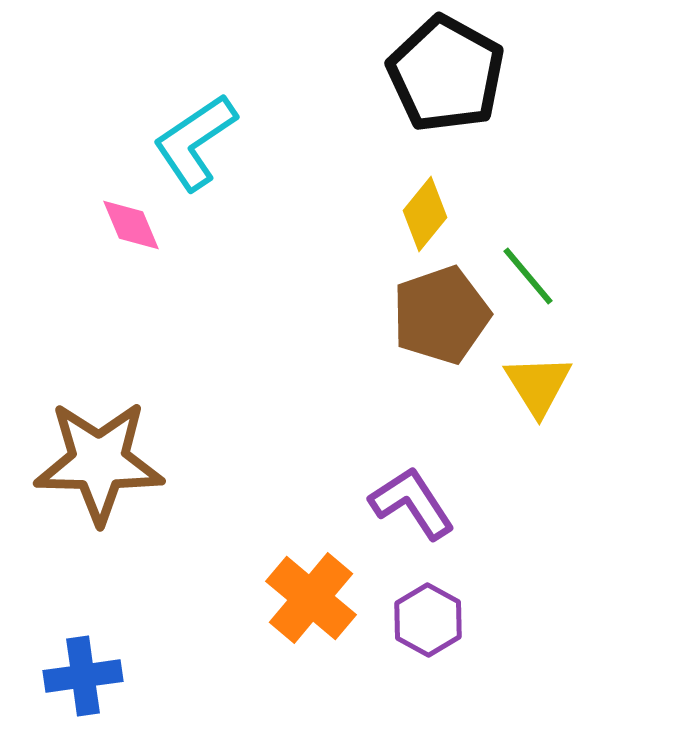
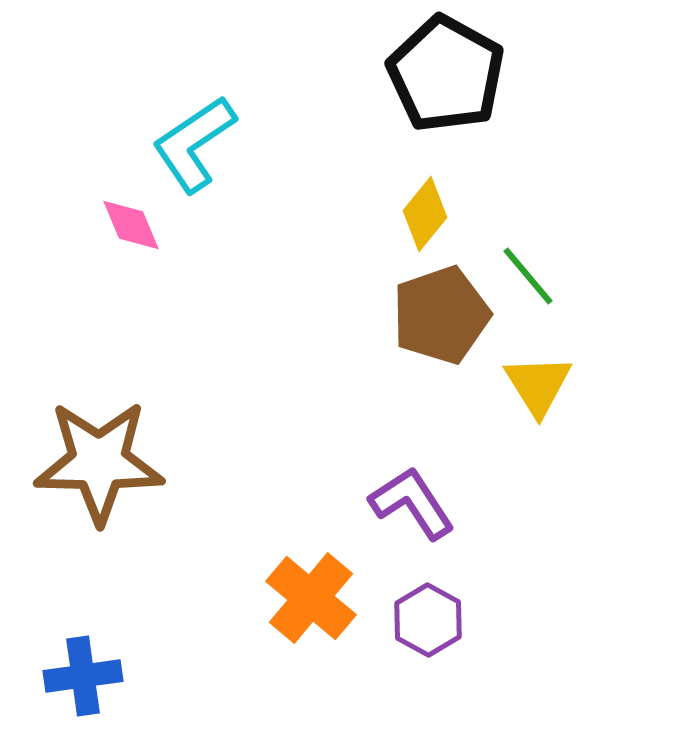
cyan L-shape: moved 1 px left, 2 px down
